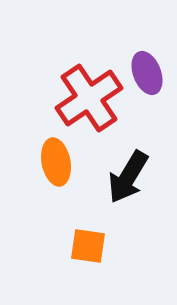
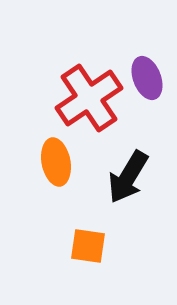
purple ellipse: moved 5 px down
